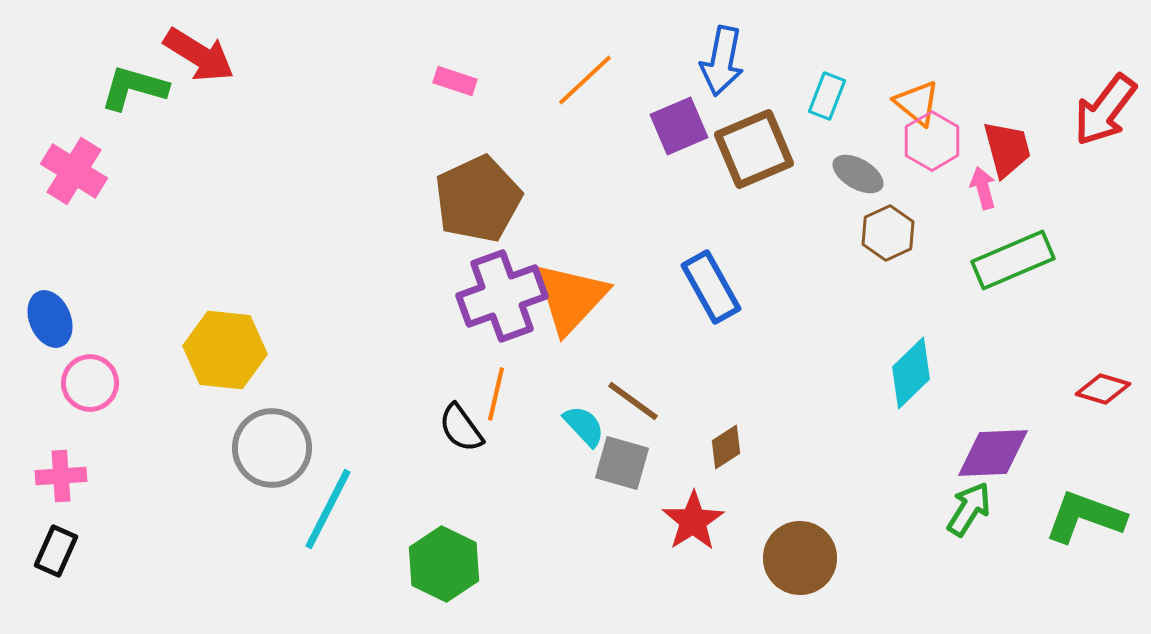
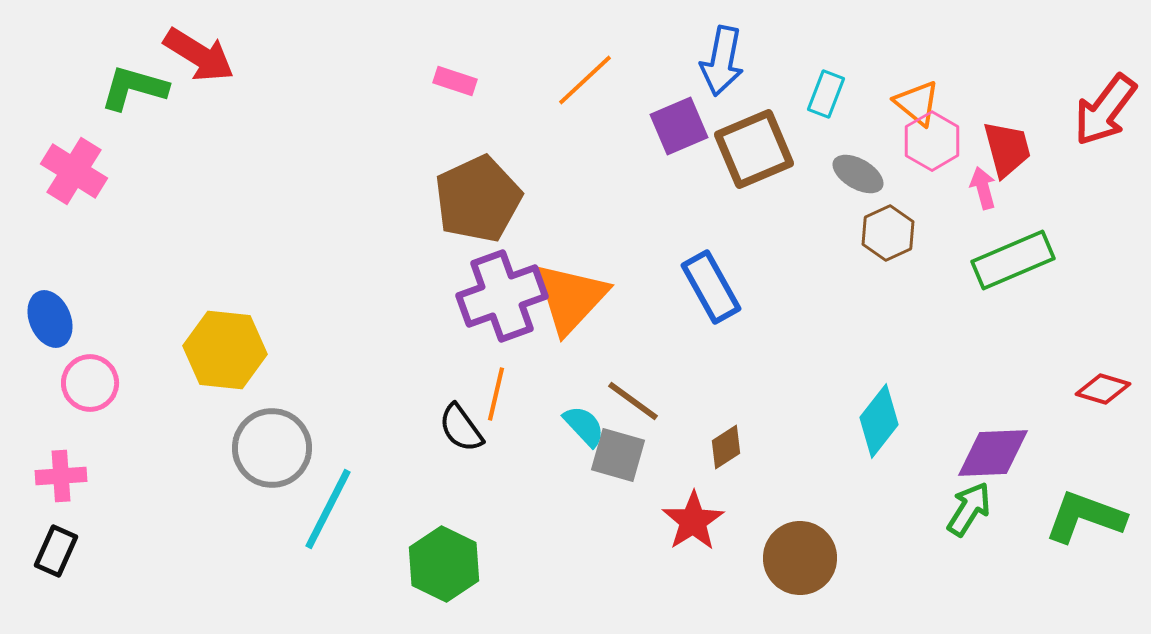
cyan rectangle at (827, 96): moved 1 px left, 2 px up
cyan diamond at (911, 373): moved 32 px left, 48 px down; rotated 8 degrees counterclockwise
gray square at (622, 463): moved 4 px left, 8 px up
